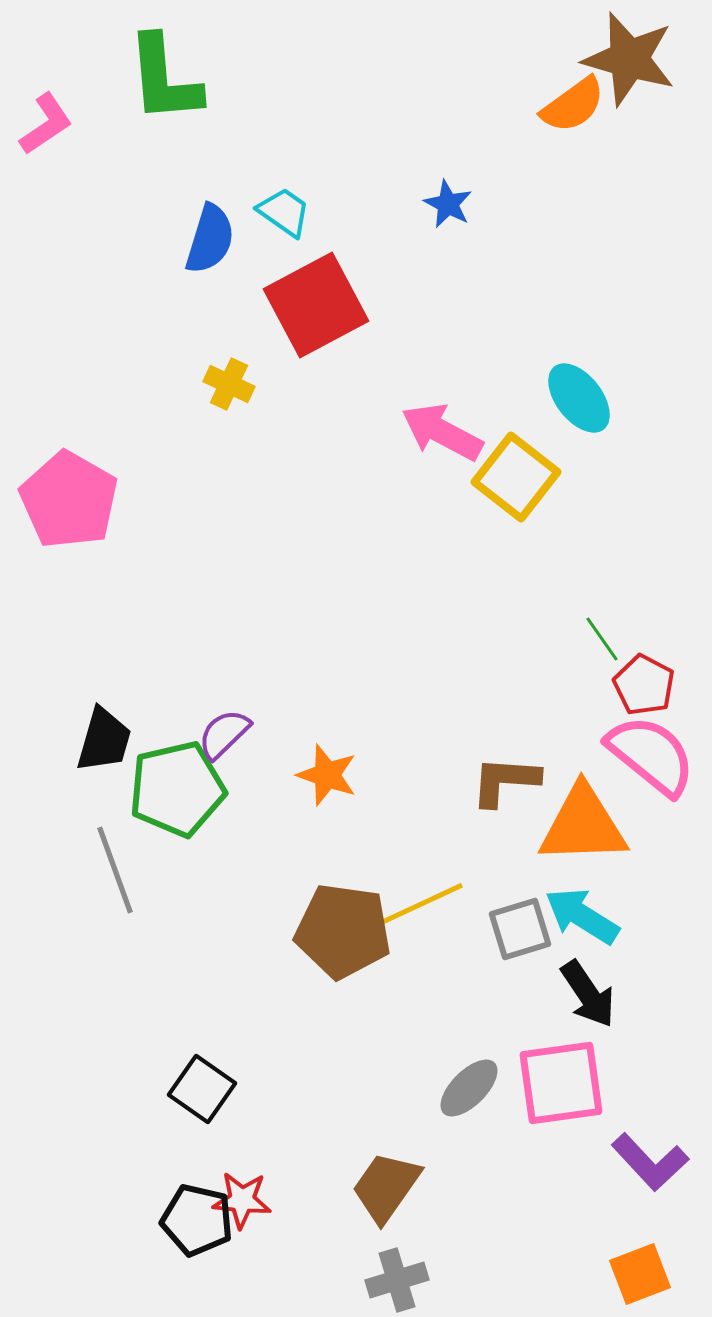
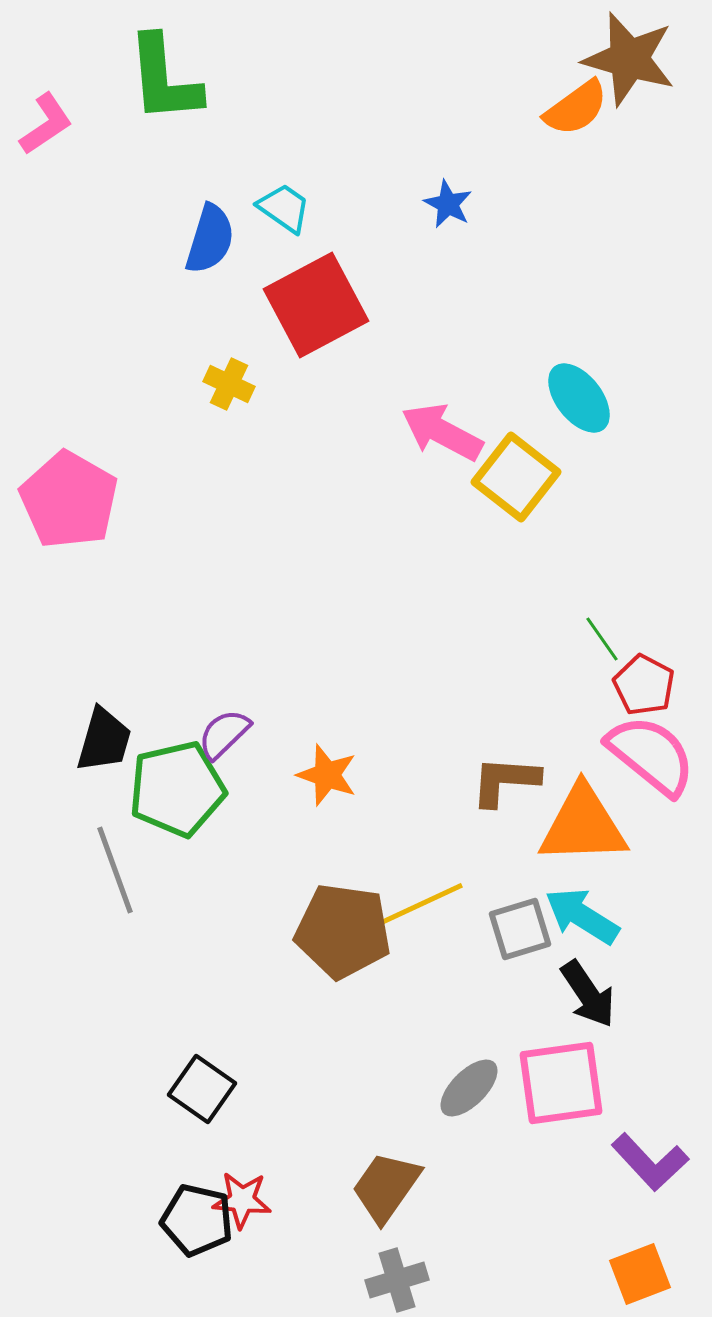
orange semicircle: moved 3 px right, 3 px down
cyan trapezoid: moved 4 px up
